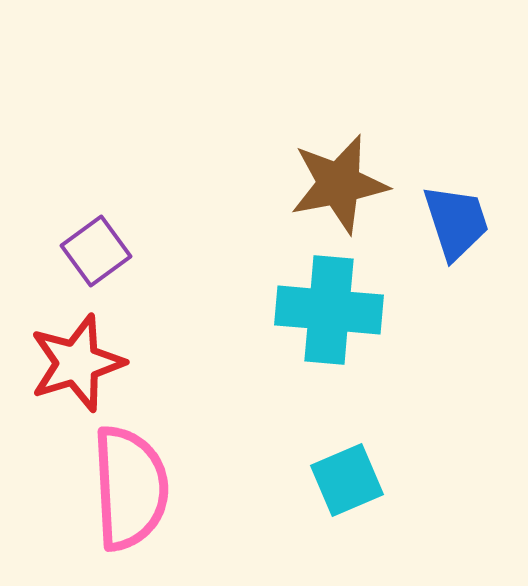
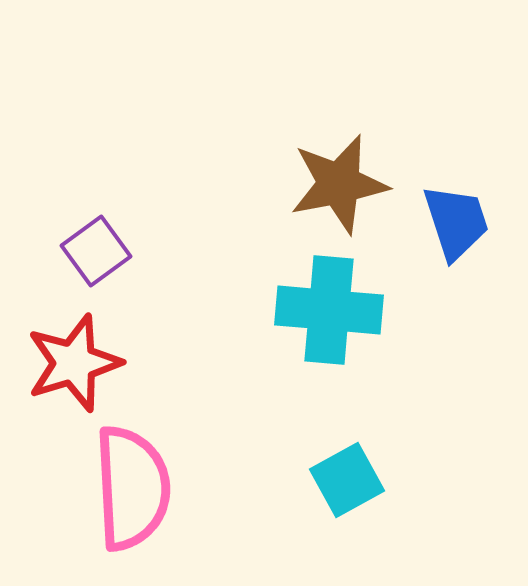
red star: moved 3 px left
cyan square: rotated 6 degrees counterclockwise
pink semicircle: moved 2 px right
